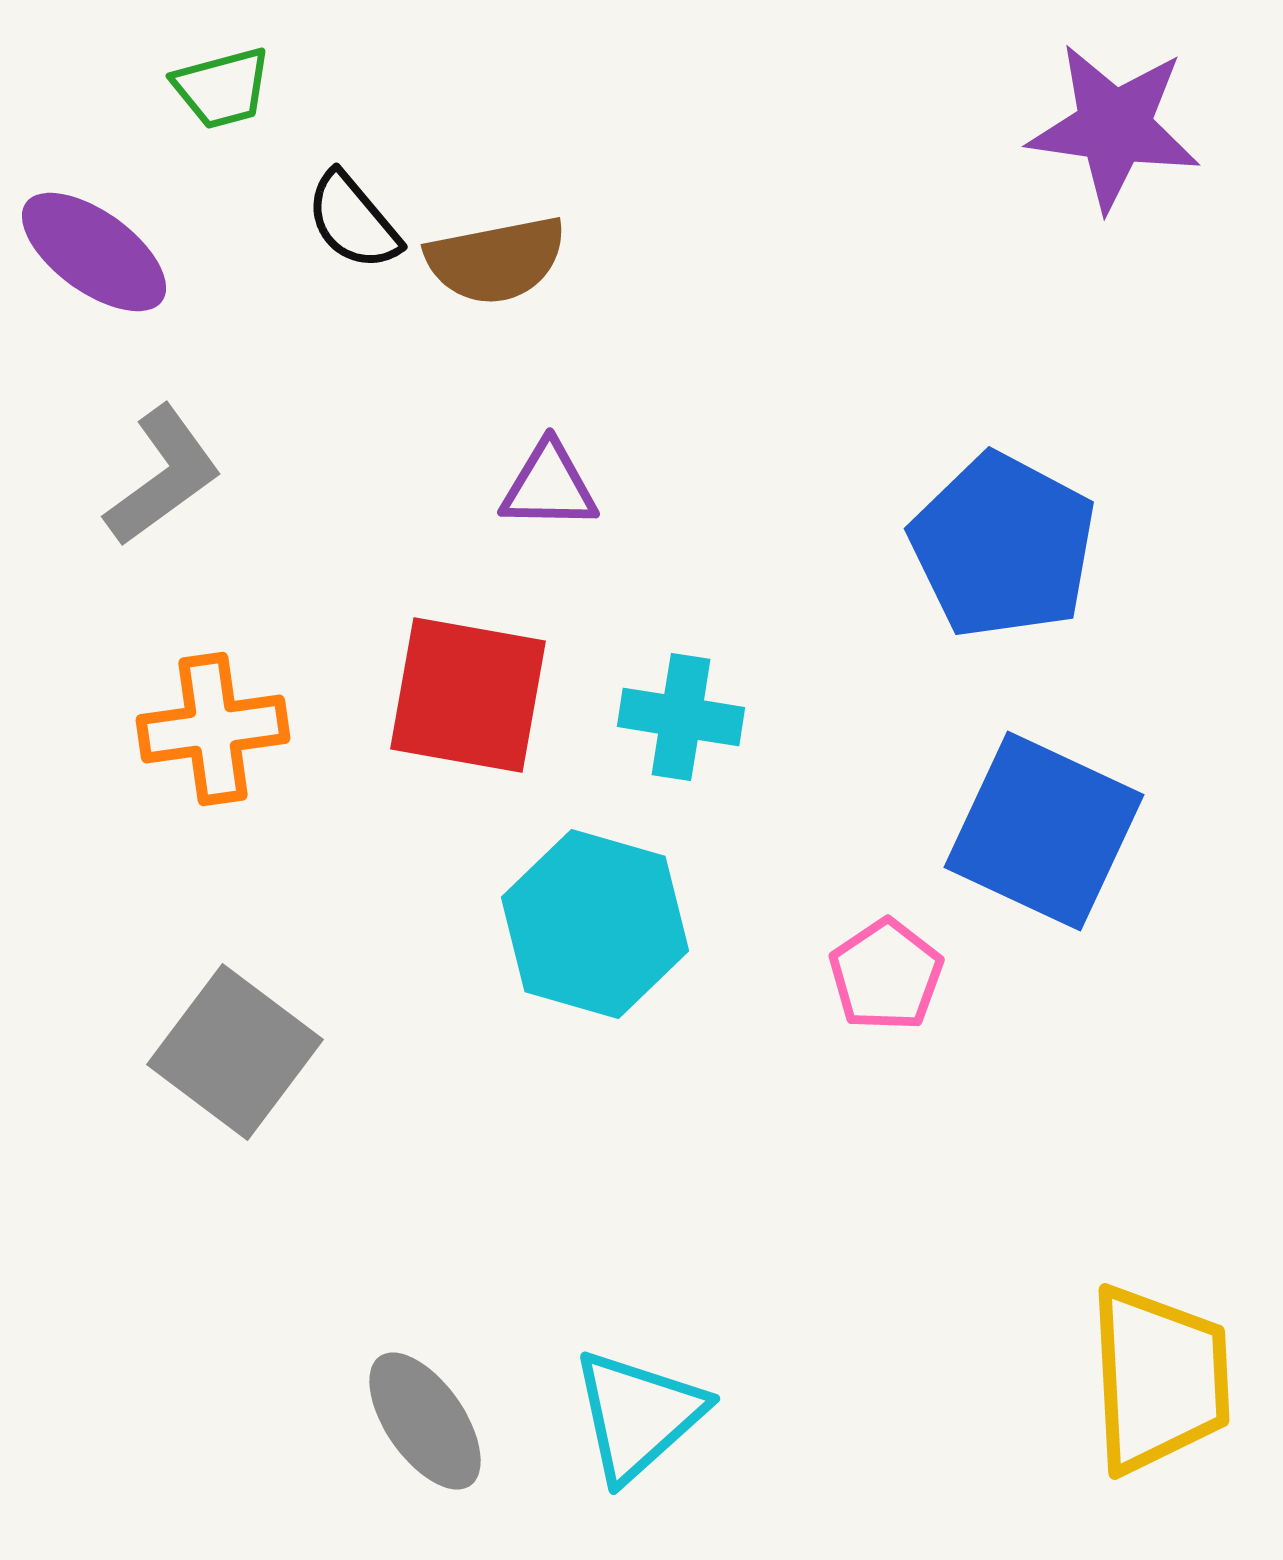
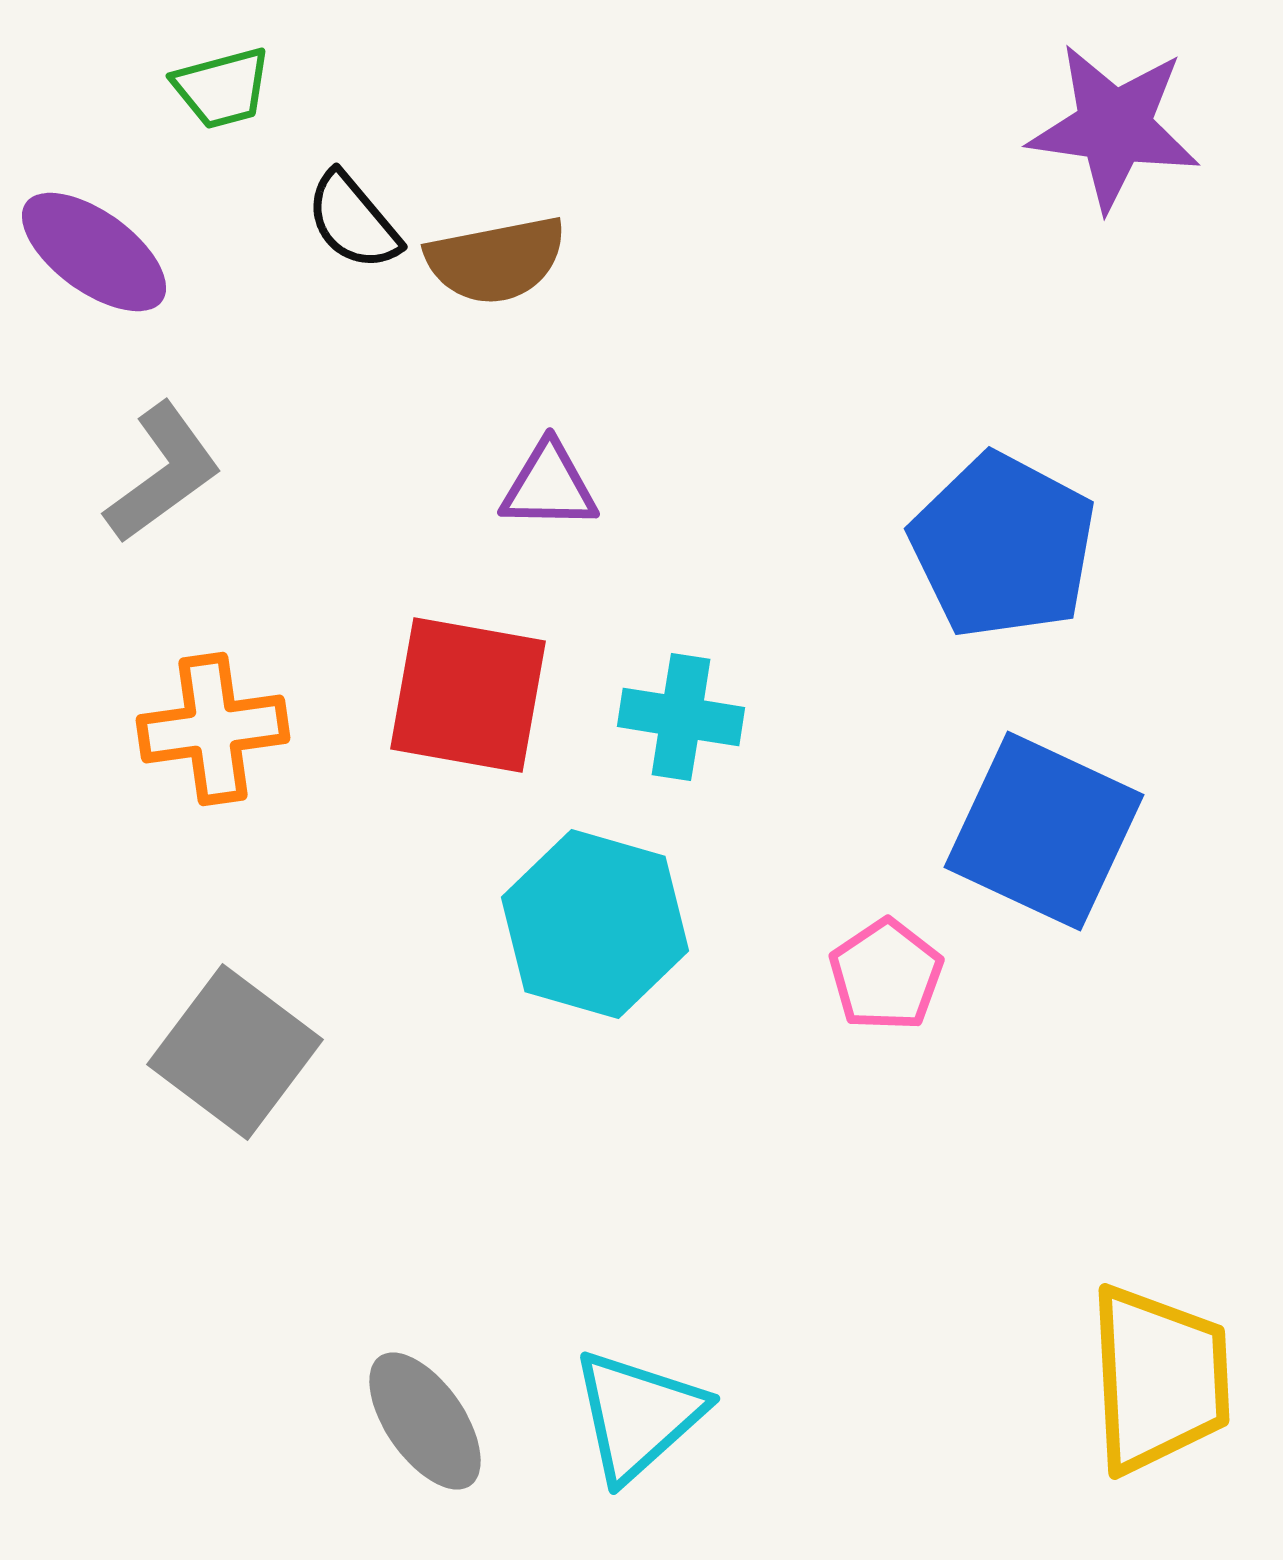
gray L-shape: moved 3 px up
